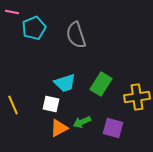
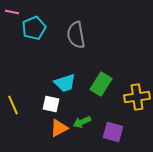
gray semicircle: rotated 8 degrees clockwise
purple square: moved 4 px down
